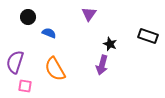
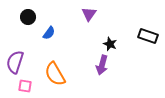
blue semicircle: rotated 104 degrees clockwise
orange semicircle: moved 5 px down
